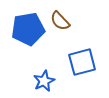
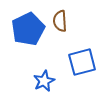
brown semicircle: rotated 40 degrees clockwise
blue pentagon: rotated 16 degrees counterclockwise
